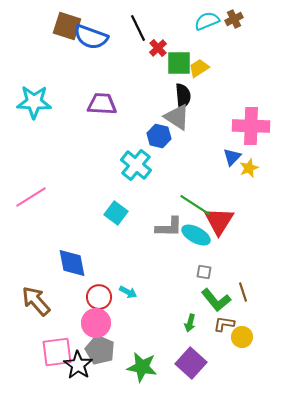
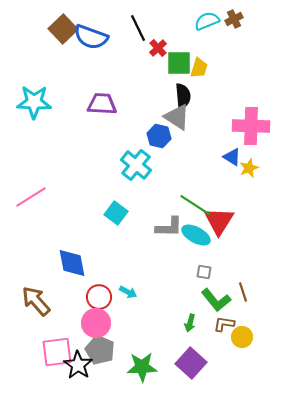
brown square: moved 4 px left, 3 px down; rotated 28 degrees clockwise
yellow trapezoid: rotated 140 degrees clockwise
blue triangle: rotated 42 degrees counterclockwise
green star: rotated 12 degrees counterclockwise
